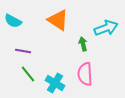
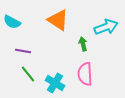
cyan semicircle: moved 1 px left, 1 px down
cyan arrow: moved 1 px up
